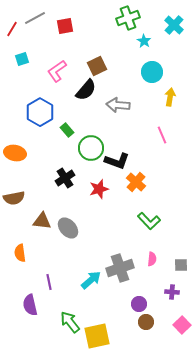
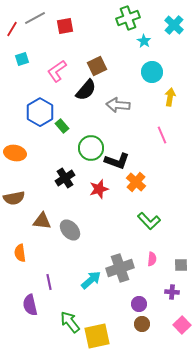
green rectangle: moved 5 px left, 4 px up
gray ellipse: moved 2 px right, 2 px down
brown circle: moved 4 px left, 2 px down
